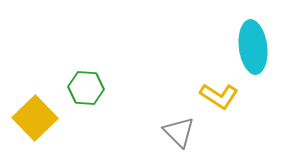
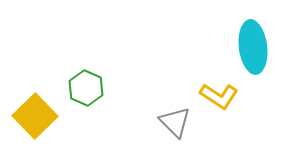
green hexagon: rotated 20 degrees clockwise
yellow square: moved 2 px up
gray triangle: moved 4 px left, 10 px up
